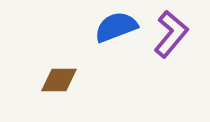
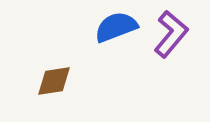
brown diamond: moved 5 px left, 1 px down; rotated 9 degrees counterclockwise
